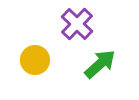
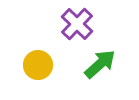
yellow circle: moved 3 px right, 5 px down
